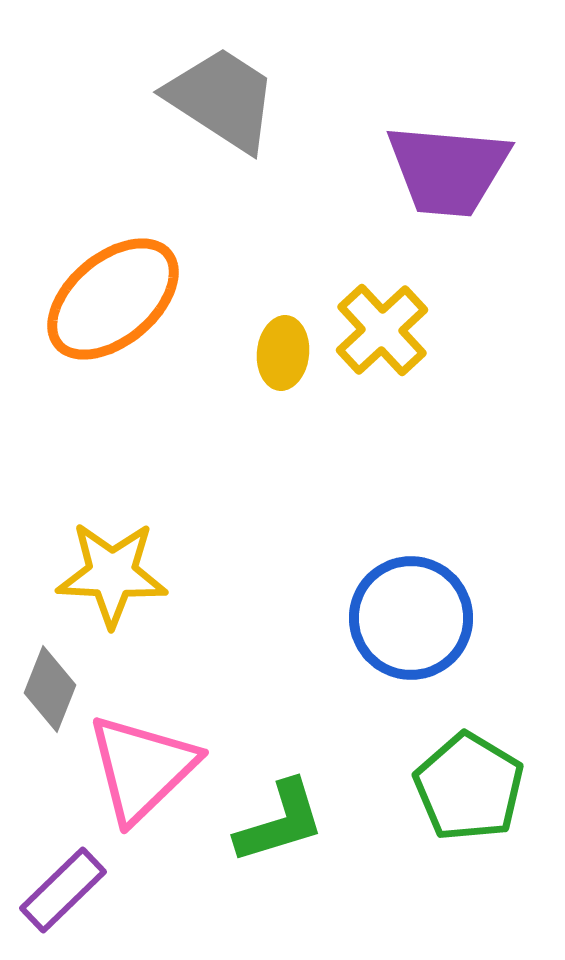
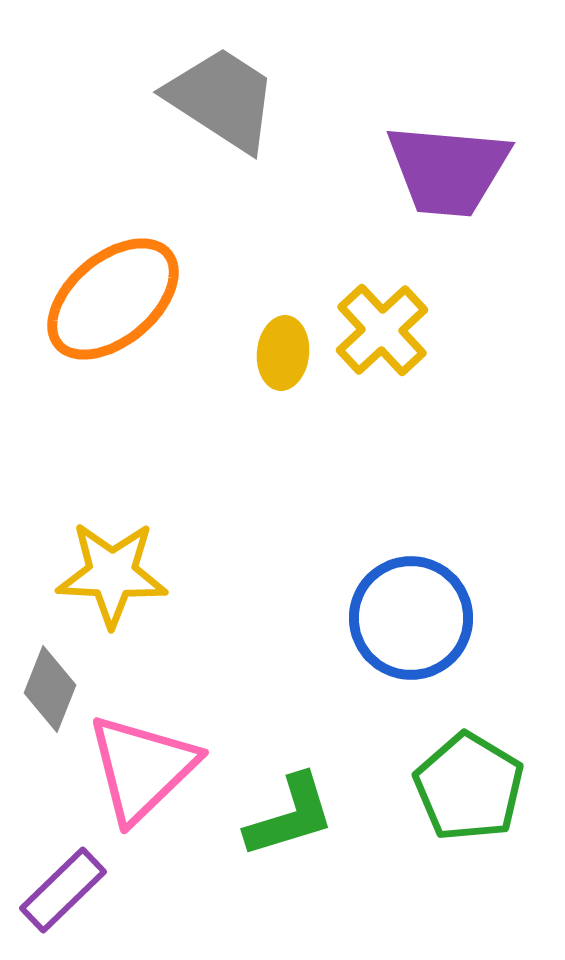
green L-shape: moved 10 px right, 6 px up
